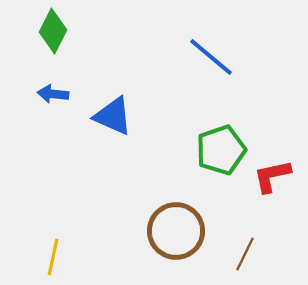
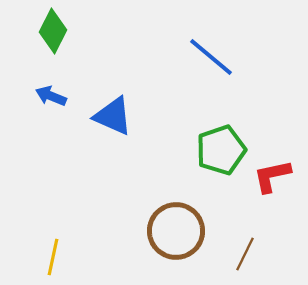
blue arrow: moved 2 px left, 2 px down; rotated 16 degrees clockwise
